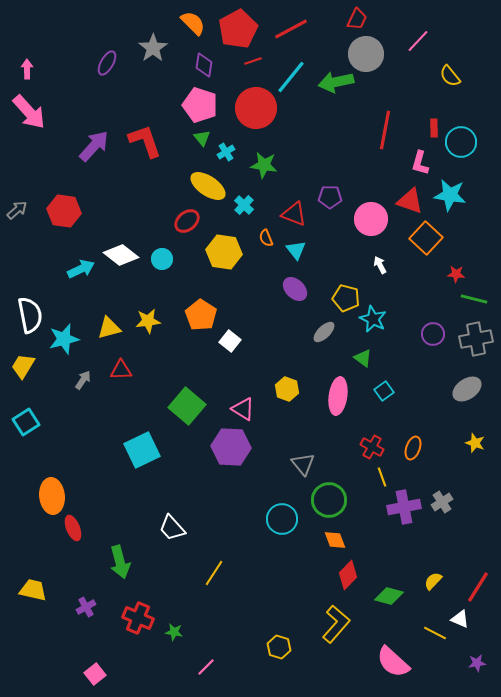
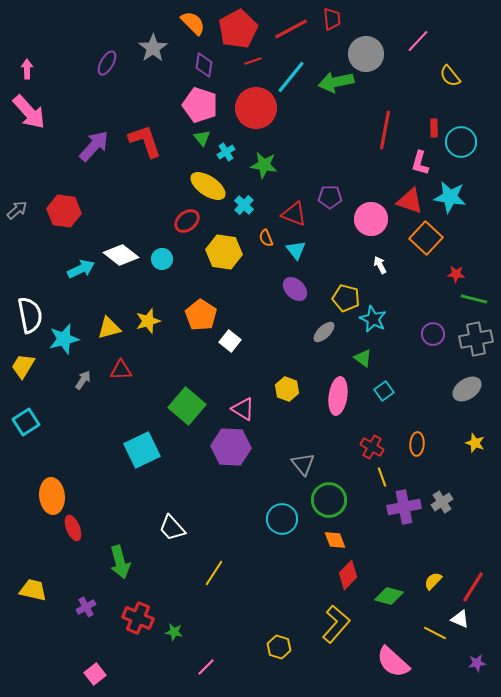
red trapezoid at (357, 19): moved 25 px left; rotated 30 degrees counterclockwise
cyan star at (450, 195): moved 2 px down
yellow star at (148, 321): rotated 10 degrees counterclockwise
orange ellipse at (413, 448): moved 4 px right, 4 px up; rotated 15 degrees counterclockwise
red line at (478, 587): moved 5 px left
